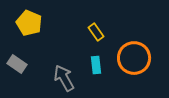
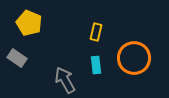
yellow rectangle: rotated 48 degrees clockwise
gray rectangle: moved 6 px up
gray arrow: moved 1 px right, 2 px down
